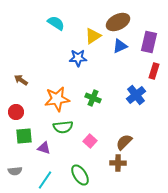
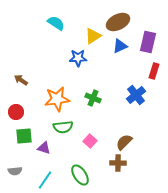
purple rectangle: moved 1 px left
